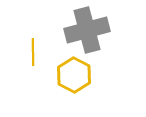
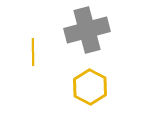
yellow hexagon: moved 16 px right, 12 px down
